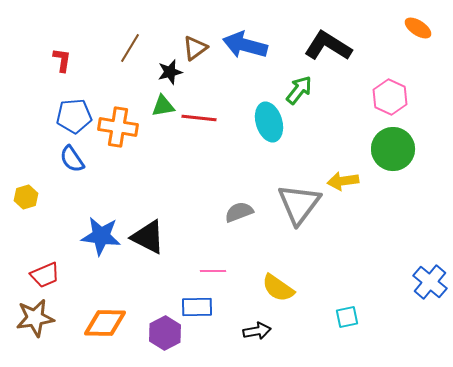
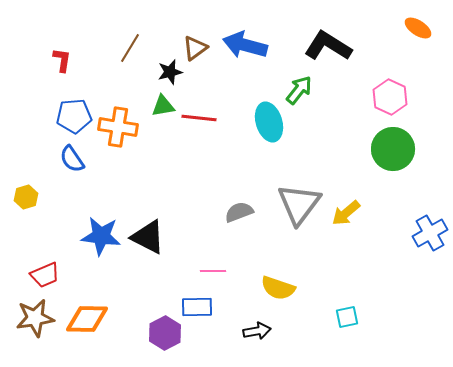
yellow arrow: moved 3 px right, 32 px down; rotated 32 degrees counterclockwise
blue cross: moved 49 px up; rotated 20 degrees clockwise
yellow semicircle: rotated 16 degrees counterclockwise
orange diamond: moved 18 px left, 4 px up
